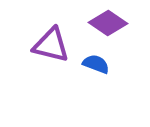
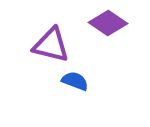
blue semicircle: moved 21 px left, 17 px down
